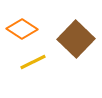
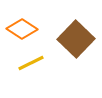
yellow line: moved 2 px left, 1 px down
